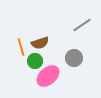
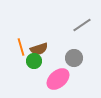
brown semicircle: moved 1 px left, 6 px down
green circle: moved 1 px left
pink ellipse: moved 10 px right, 3 px down
